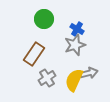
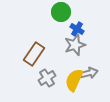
green circle: moved 17 px right, 7 px up
